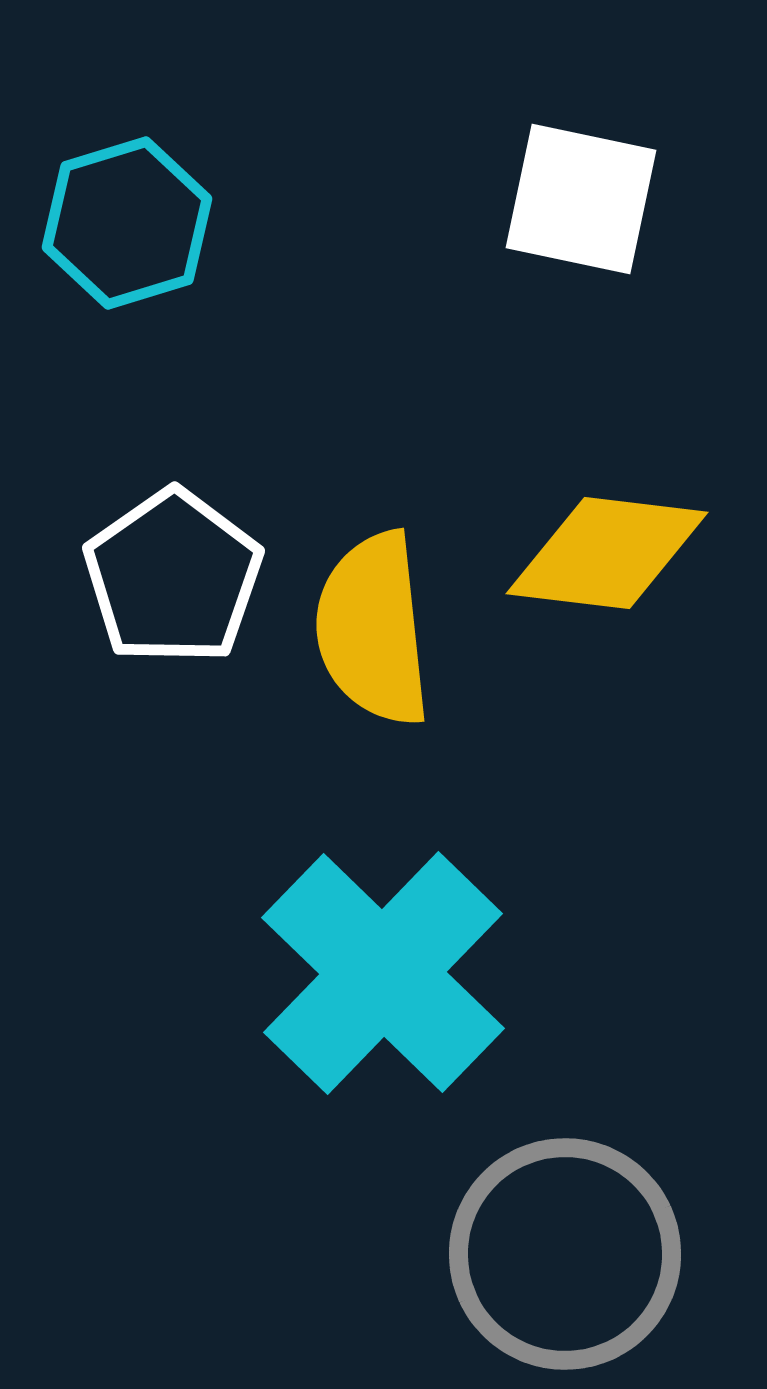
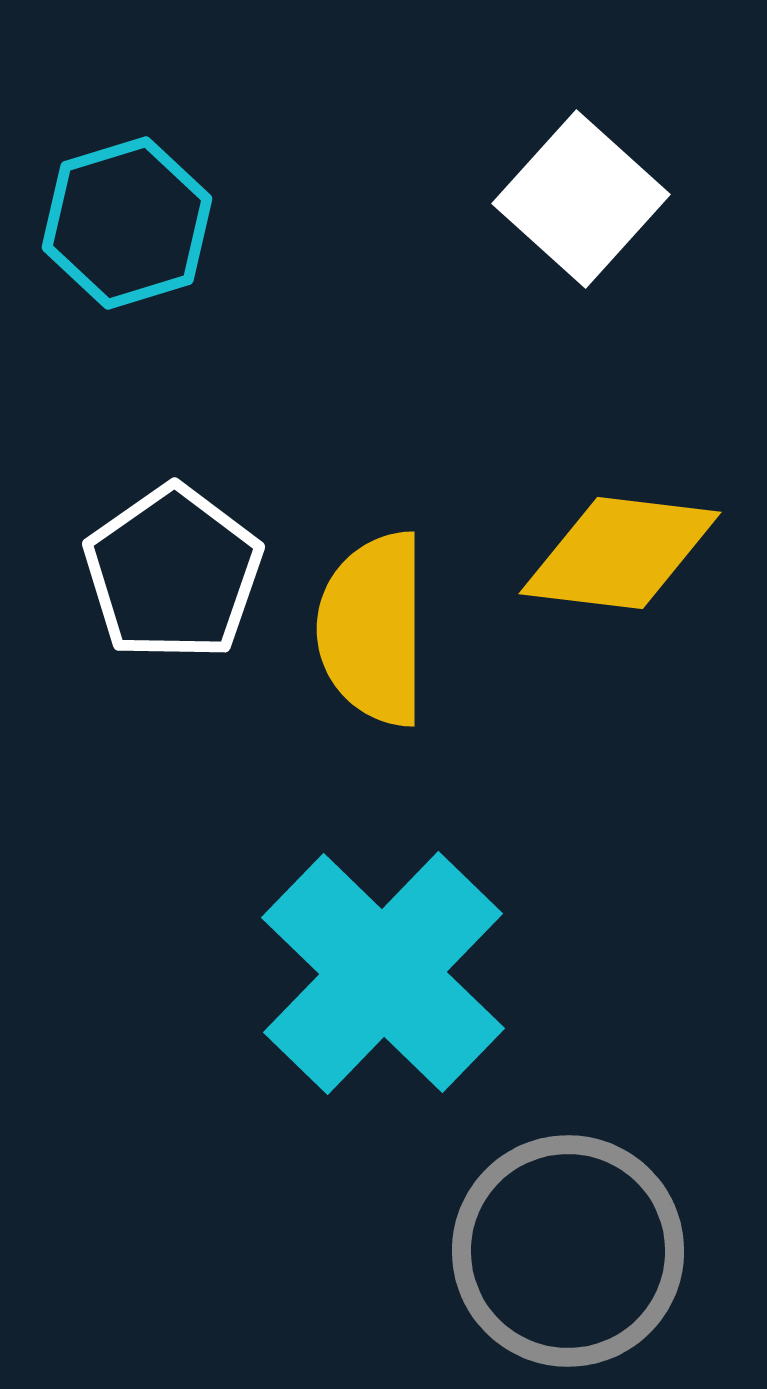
white square: rotated 30 degrees clockwise
yellow diamond: moved 13 px right
white pentagon: moved 4 px up
yellow semicircle: rotated 6 degrees clockwise
gray circle: moved 3 px right, 3 px up
